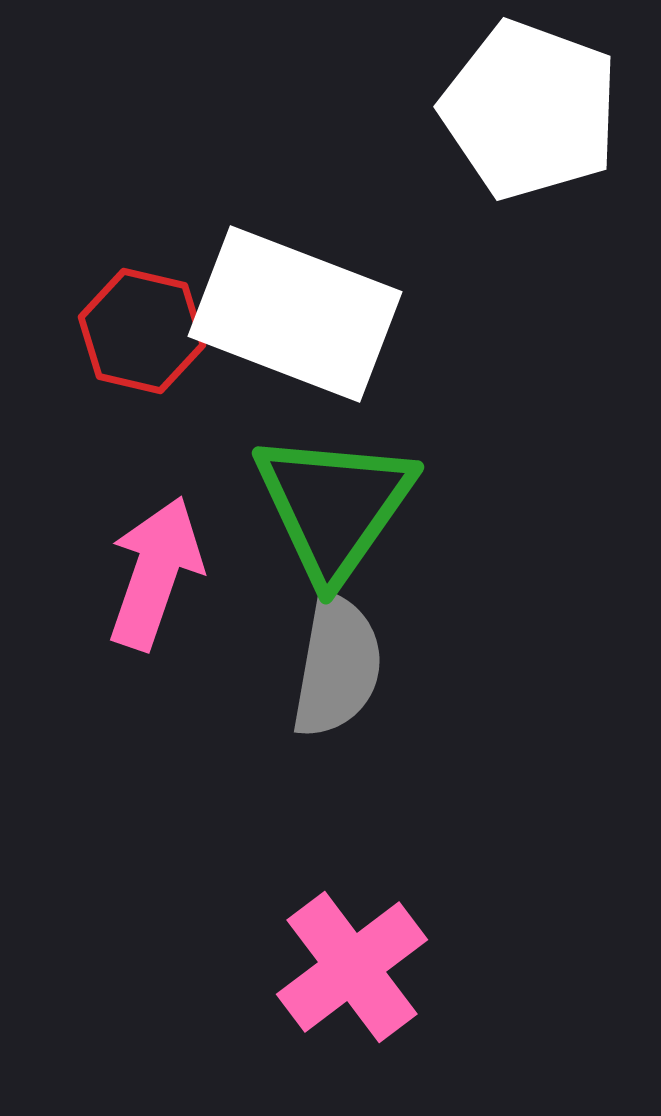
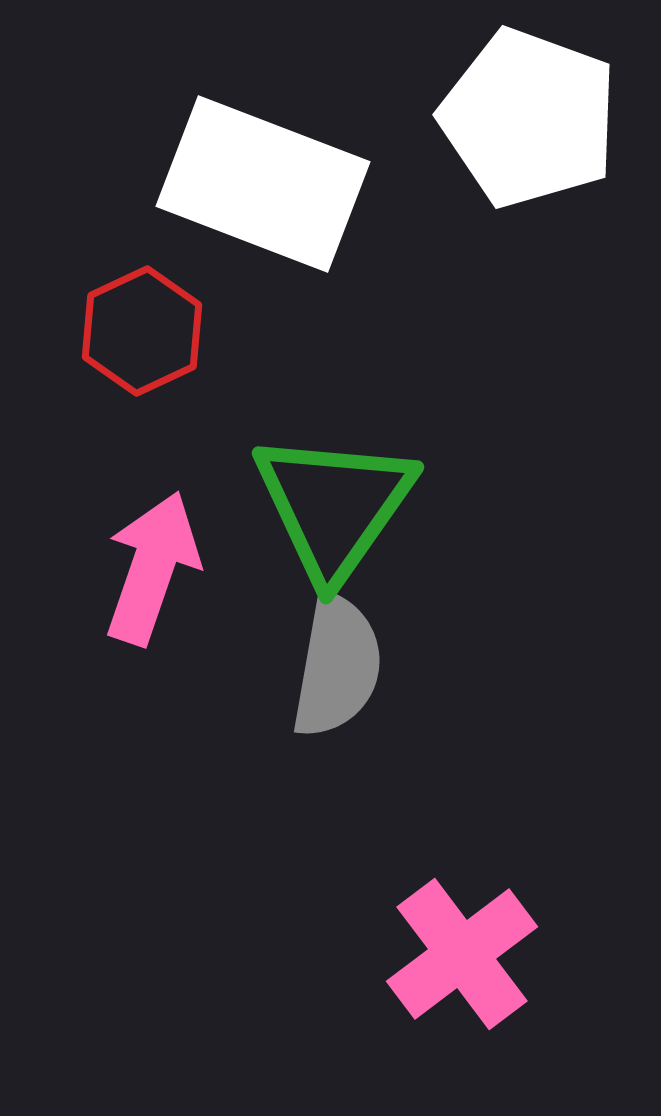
white pentagon: moved 1 px left, 8 px down
white rectangle: moved 32 px left, 130 px up
red hexagon: rotated 22 degrees clockwise
pink arrow: moved 3 px left, 5 px up
pink cross: moved 110 px right, 13 px up
